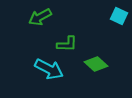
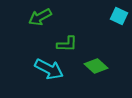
green diamond: moved 2 px down
